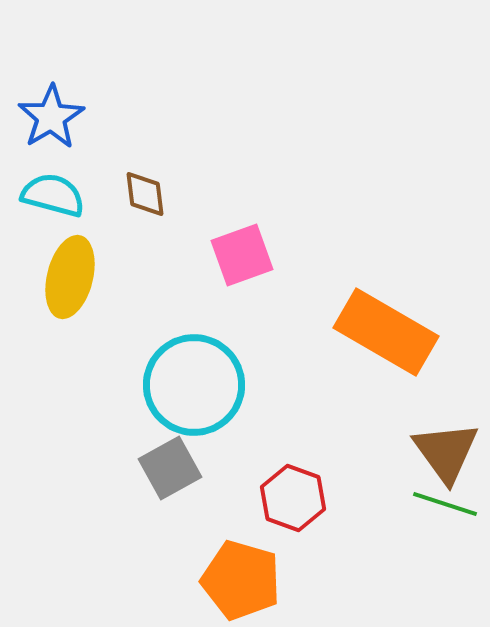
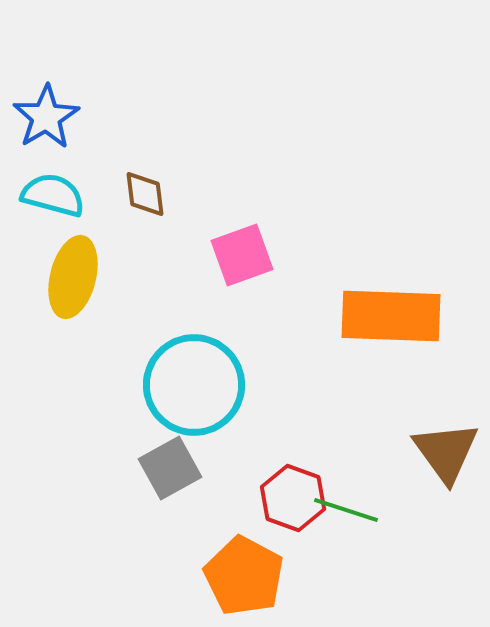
blue star: moved 5 px left
yellow ellipse: moved 3 px right
orange rectangle: moved 5 px right, 16 px up; rotated 28 degrees counterclockwise
green line: moved 99 px left, 6 px down
orange pentagon: moved 3 px right, 4 px up; rotated 12 degrees clockwise
